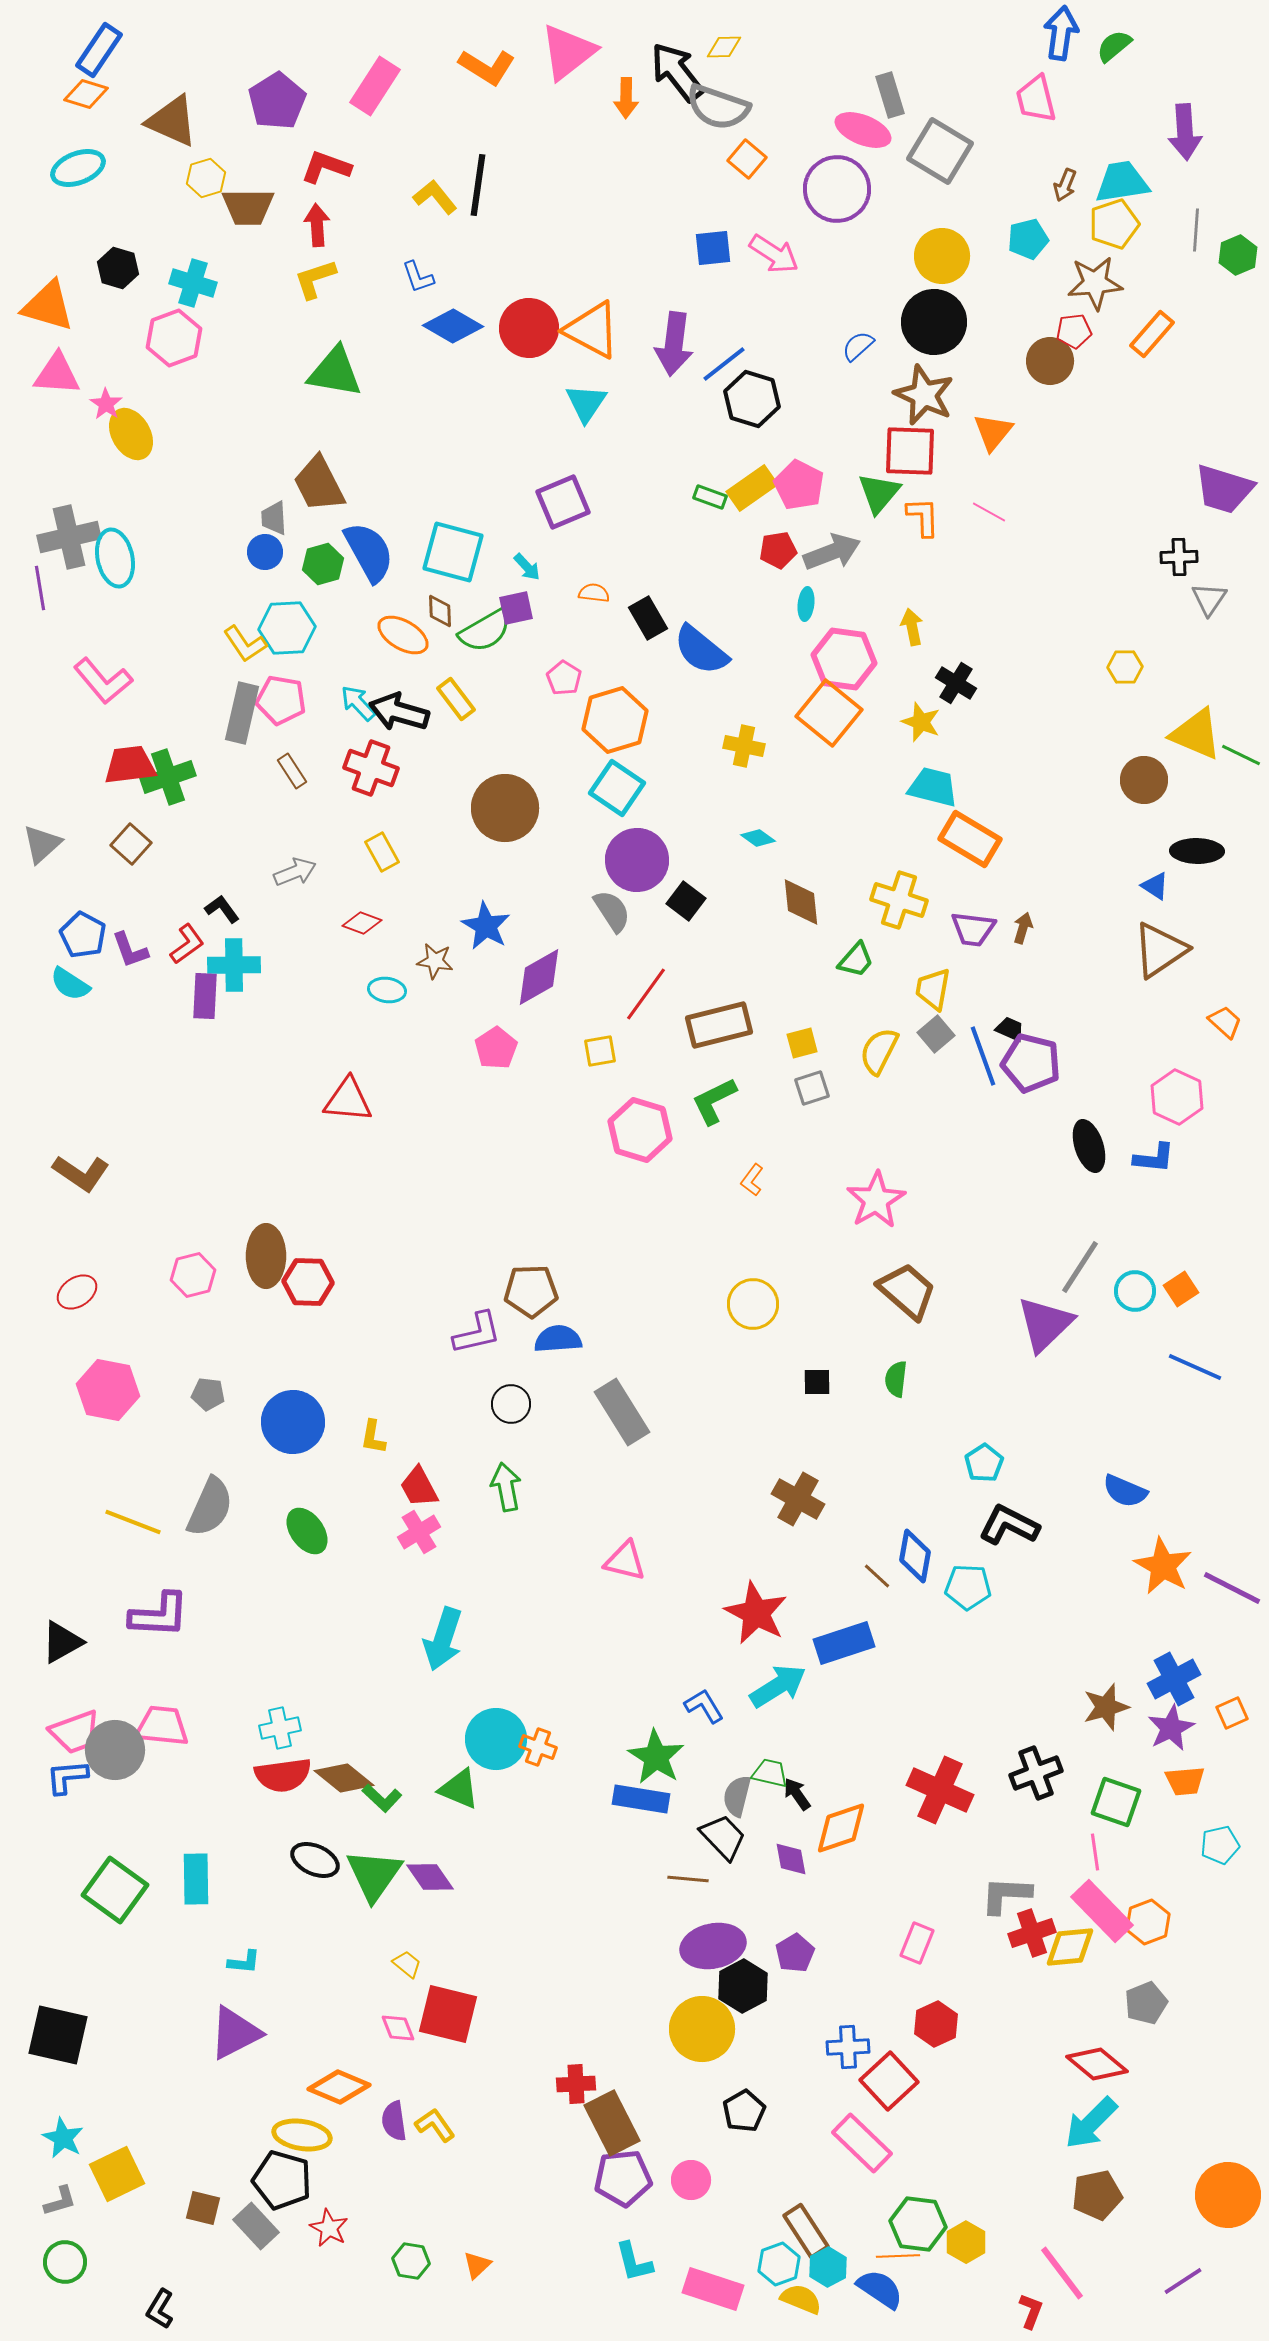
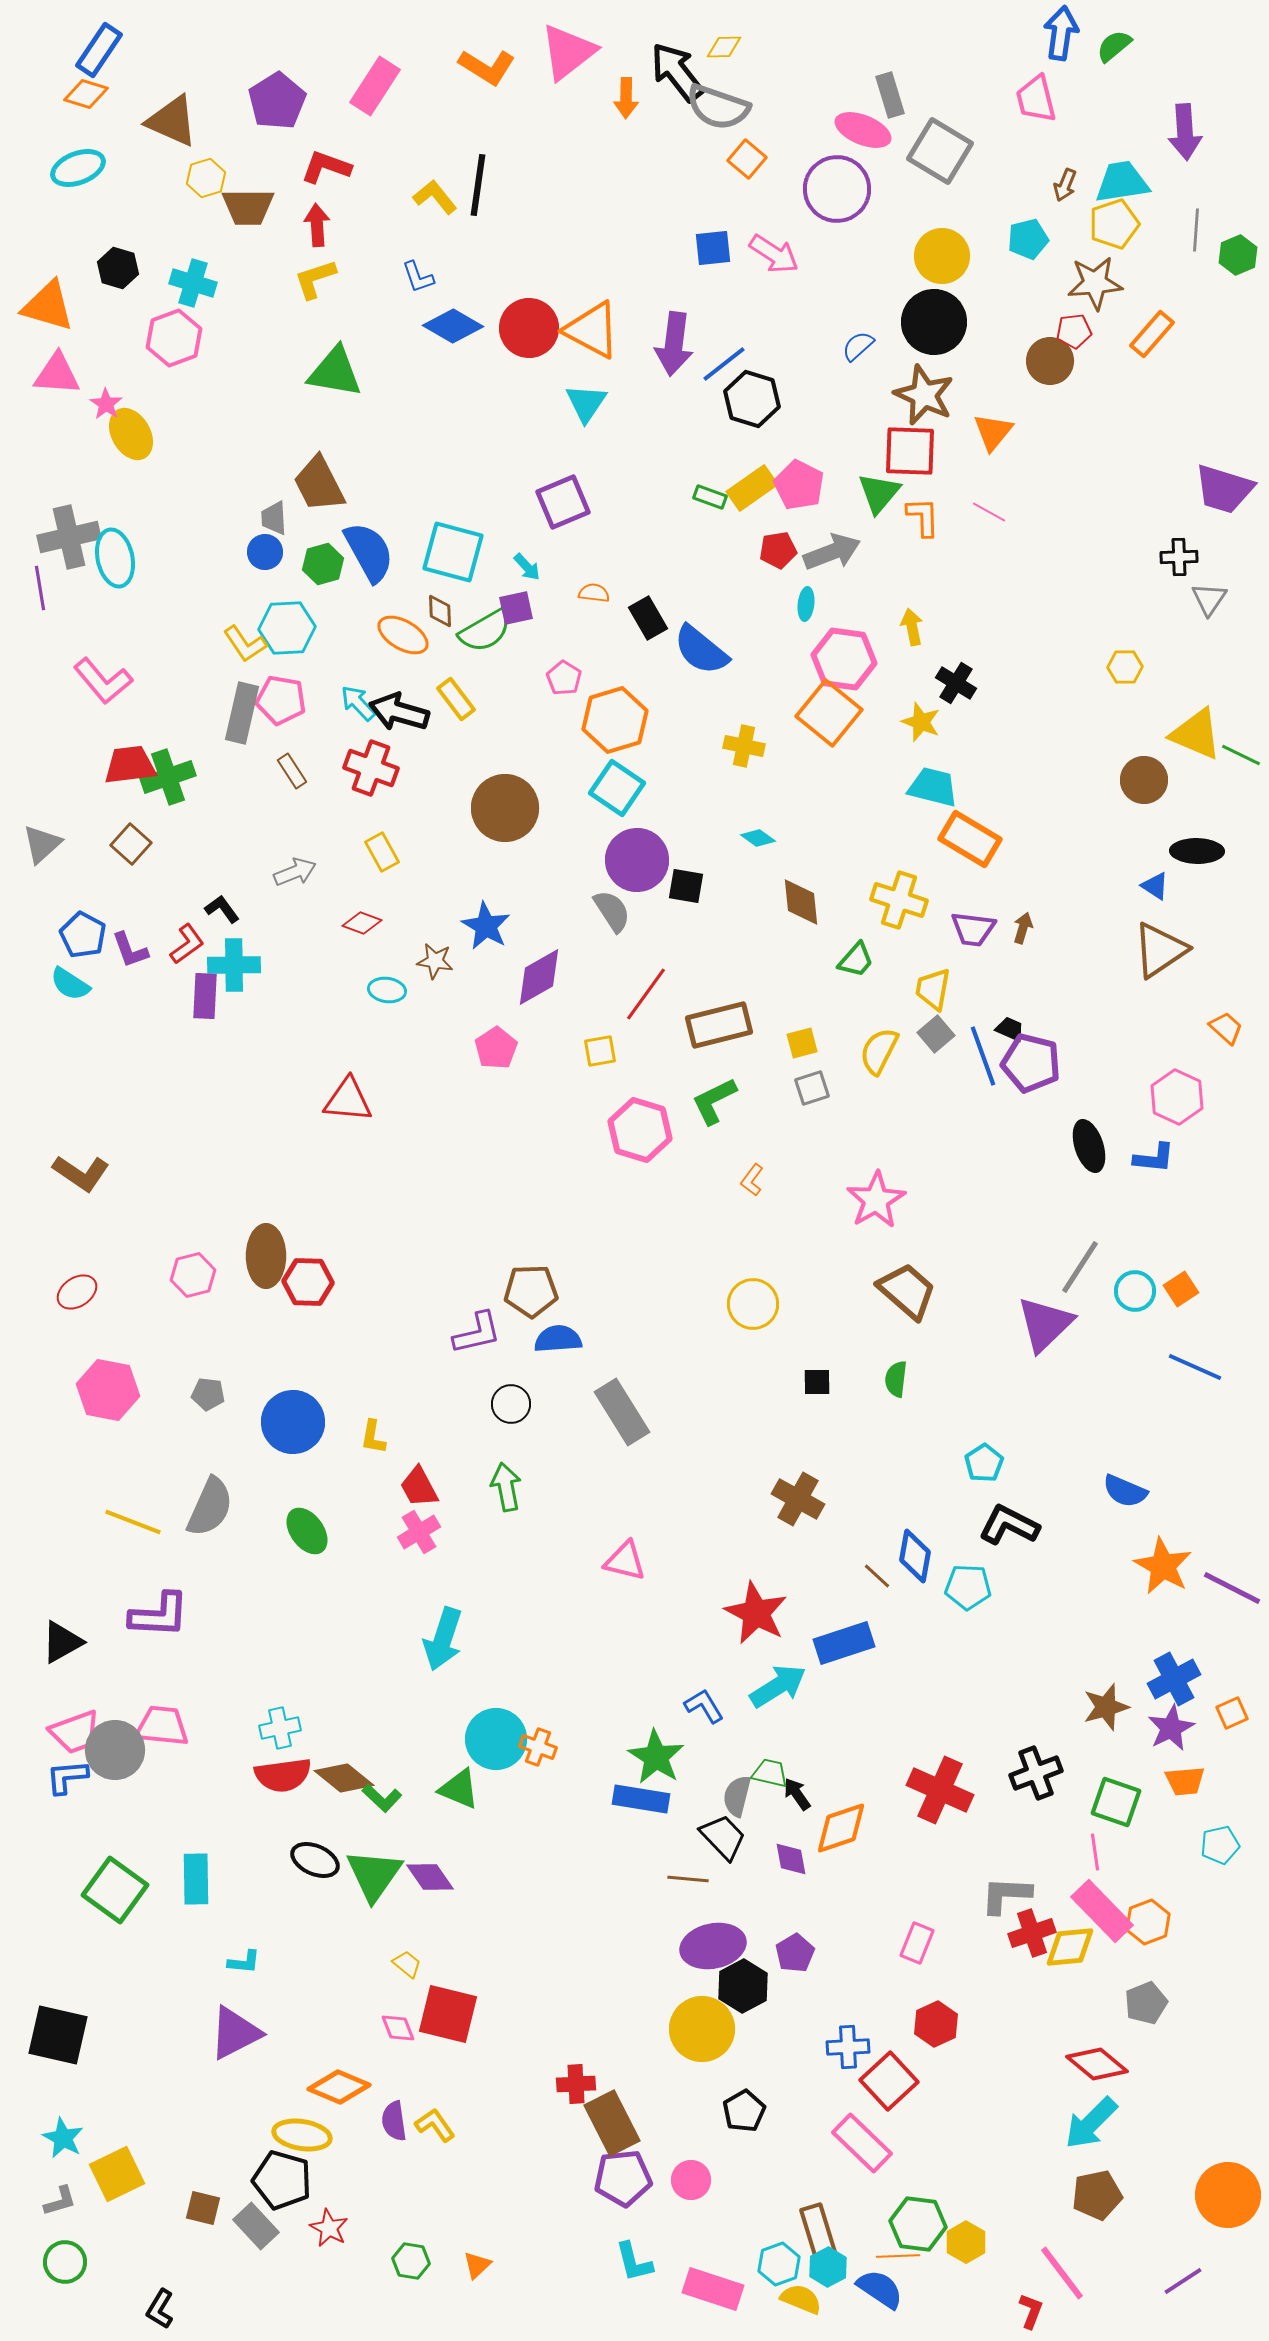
black square at (686, 901): moved 15 px up; rotated 27 degrees counterclockwise
orange trapezoid at (1225, 1022): moved 1 px right, 6 px down
brown rectangle at (806, 2231): moved 12 px right; rotated 16 degrees clockwise
